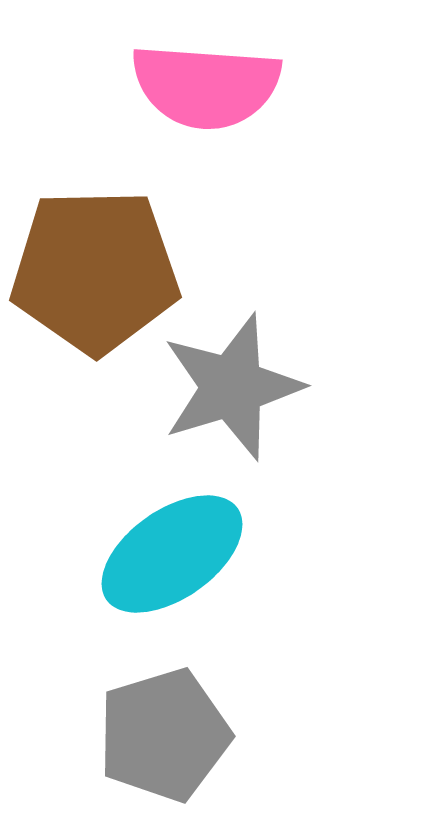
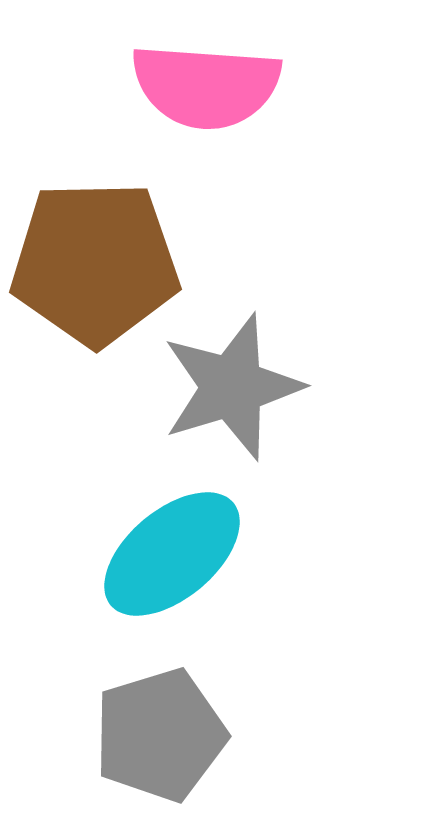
brown pentagon: moved 8 px up
cyan ellipse: rotated 5 degrees counterclockwise
gray pentagon: moved 4 px left
